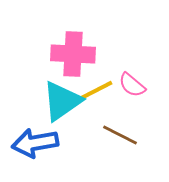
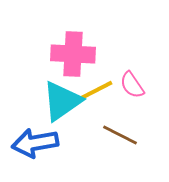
pink semicircle: rotated 16 degrees clockwise
